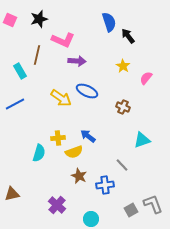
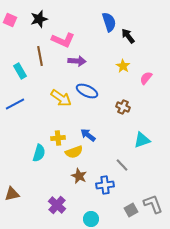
brown line: moved 3 px right, 1 px down; rotated 24 degrees counterclockwise
blue arrow: moved 1 px up
